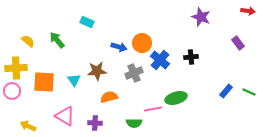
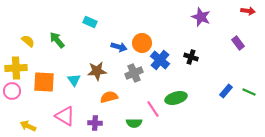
cyan rectangle: moved 3 px right
black cross: rotated 24 degrees clockwise
pink line: rotated 66 degrees clockwise
